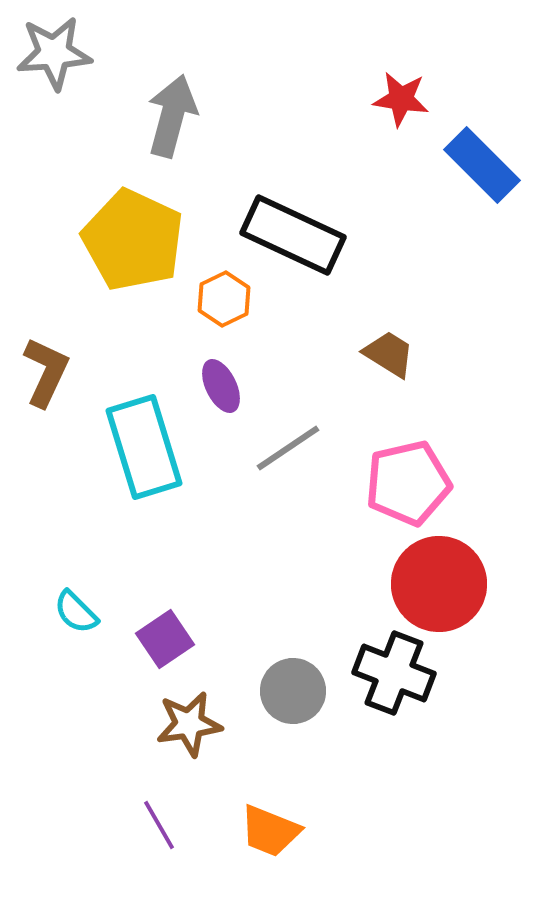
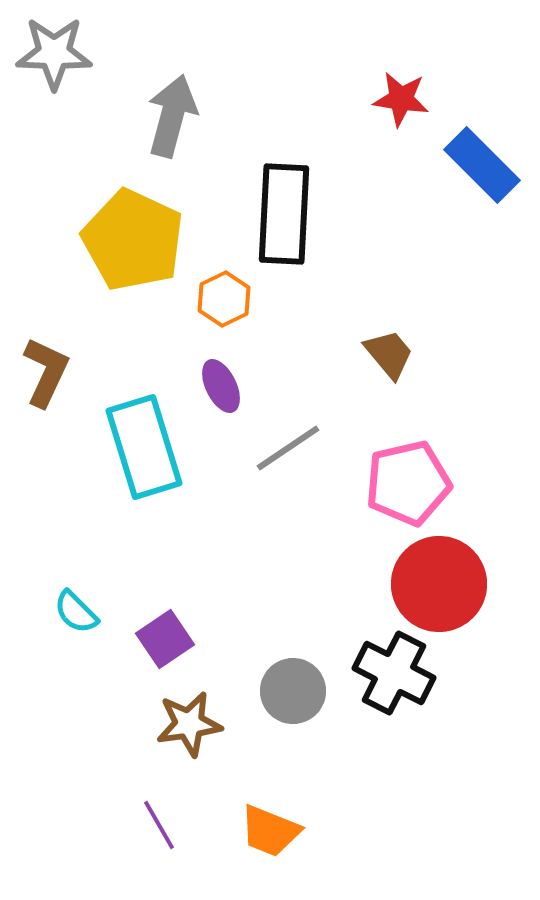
gray star: rotated 6 degrees clockwise
black rectangle: moved 9 px left, 21 px up; rotated 68 degrees clockwise
brown trapezoid: rotated 18 degrees clockwise
black cross: rotated 6 degrees clockwise
